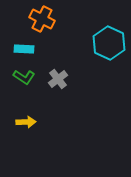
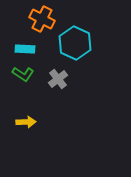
cyan hexagon: moved 34 px left
cyan rectangle: moved 1 px right
green L-shape: moved 1 px left, 3 px up
